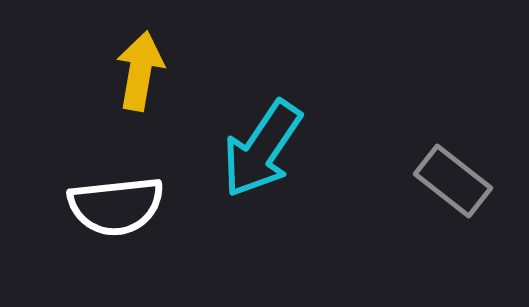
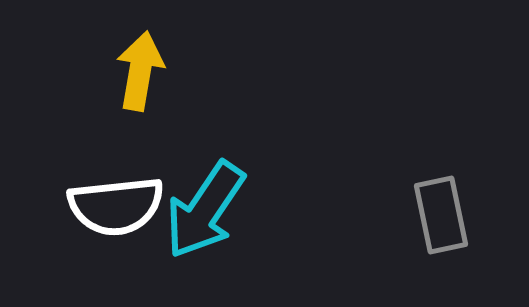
cyan arrow: moved 57 px left, 61 px down
gray rectangle: moved 12 px left, 34 px down; rotated 40 degrees clockwise
